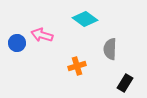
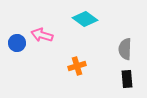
gray semicircle: moved 15 px right
black rectangle: moved 2 px right, 4 px up; rotated 36 degrees counterclockwise
